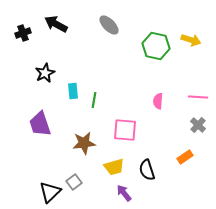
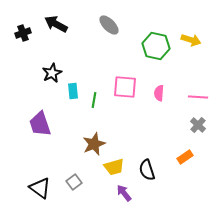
black star: moved 7 px right
pink semicircle: moved 1 px right, 8 px up
pink square: moved 43 px up
brown star: moved 10 px right, 1 px down; rotated 15 degrees counterclockwise
black triangle: moved 10 px left, 4 px up; rotated 40 degrees counterclockwise
